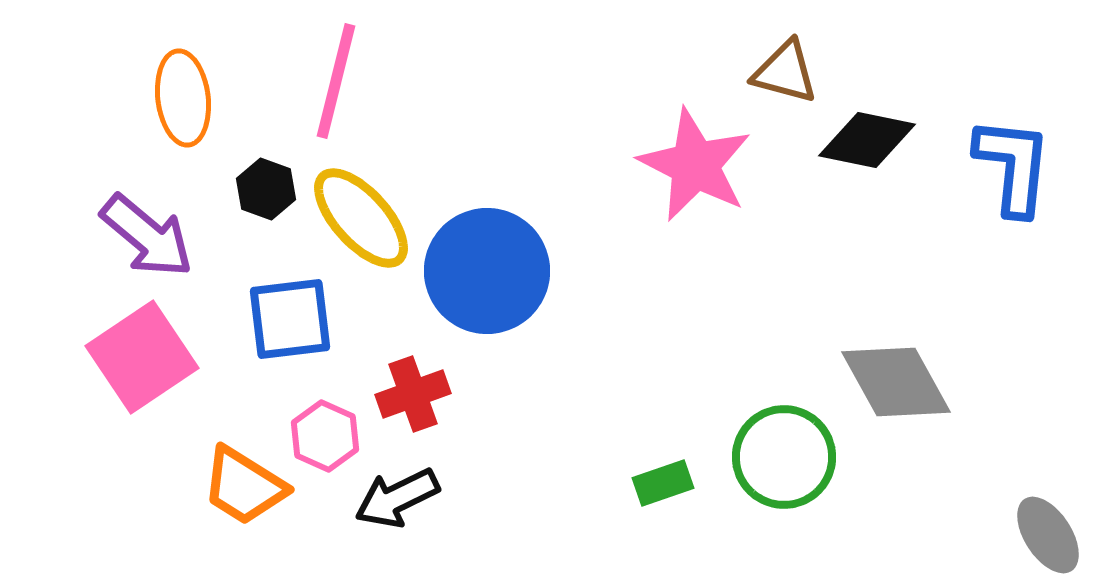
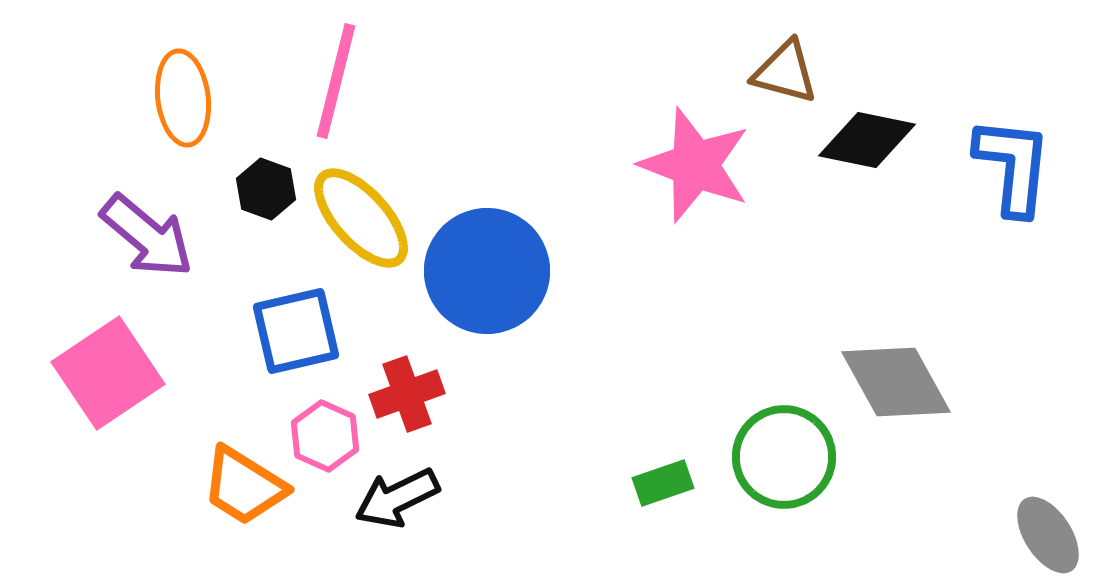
pink star: rotated 6 degrees counterclockwise
blue square: moved 6 px right, 12 px down; rotated 6 degrees counterclockwise
pink square: moved 34 px left, 16 px down
red cross: moved 6 px left
